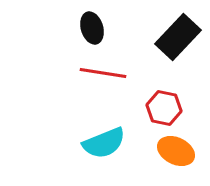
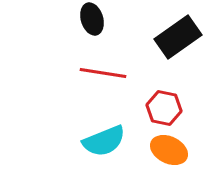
black ellipse: moved 9 px up
black rectangle: rotated 12 degrees clockwise
cyan semicircle: moved 2 px up
orange ellipse: moved 7 px left, 1 px up
